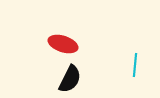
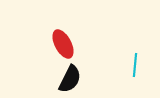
red ellipse: rotated 44 degrees clockwise
